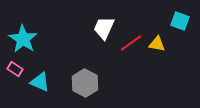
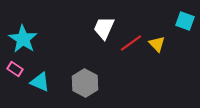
cyan square: moved 5 px right
yellow triangle: rotated 36 degrees clockwise
